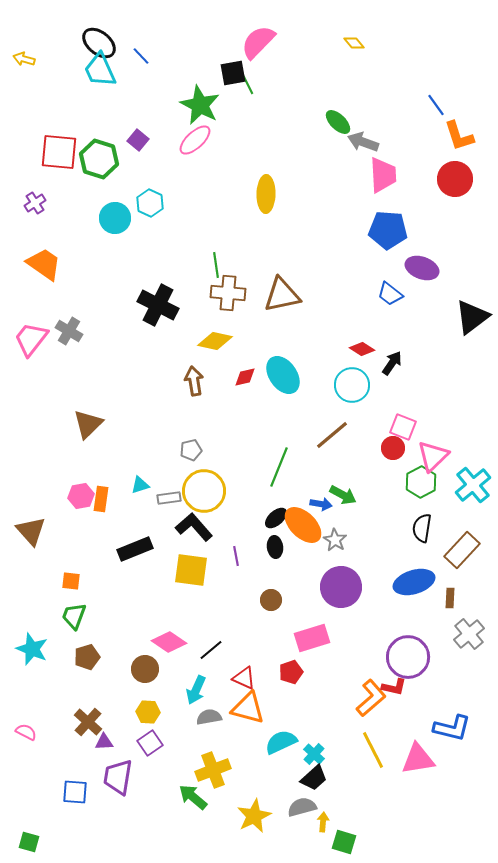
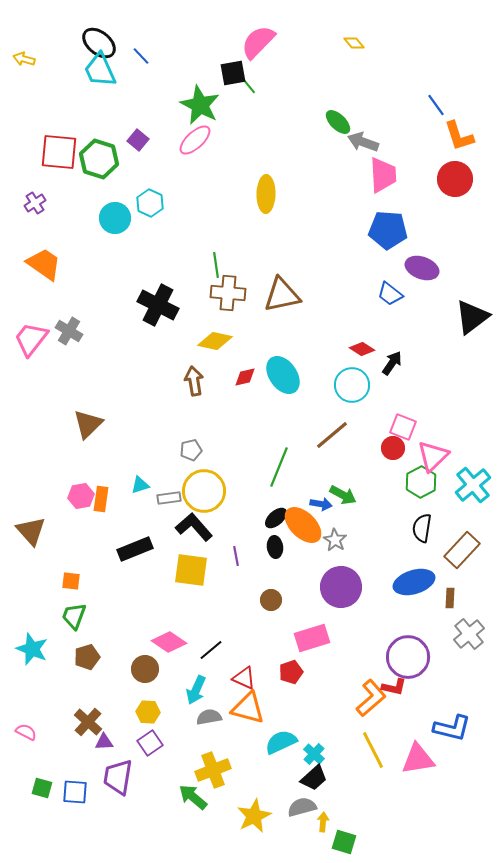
green line at (248, 85): rotated 12 degrees counterclockwise
green square at (29, 842): moved 13 px right, 54 px up
